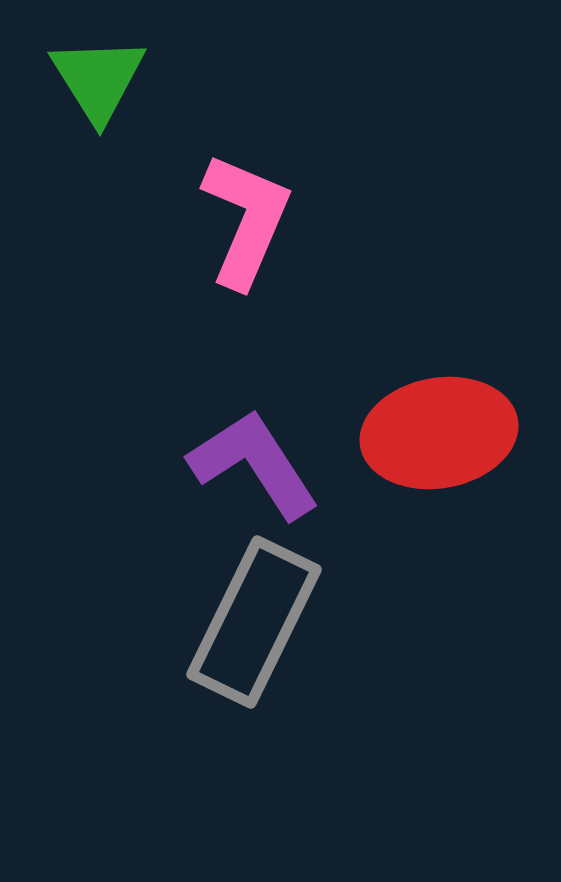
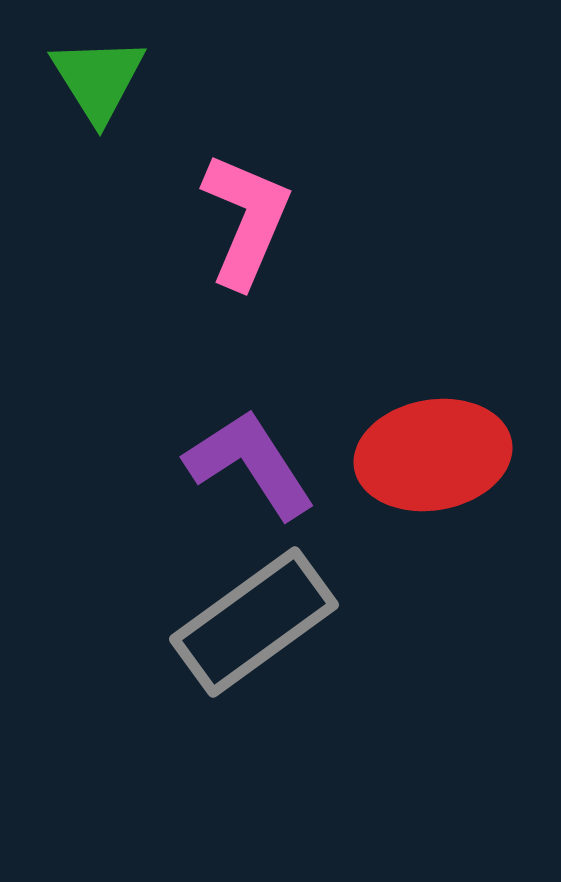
red ellipse: moved 6 px left, 22 px down
purple L-shape: moved 4 px left
gray rectangle: rotated 28 degrees clockwise
